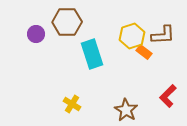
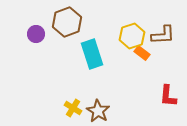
brown hexagon: rotated 20 degrees counterclockwise
orange rectangle: moved 2 px left, 1 px down
red L-shape: rotated 40 degrees counterclockwise
yellow cross: moved 1 px right, 4 px down
brown star: moved 28 px left, 1 px down
